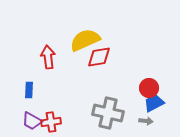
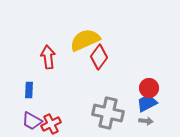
red diamond: rotated 45 degrees counterclockwise
blue trapezoid: moved 7 px left
red cross: moved 2 px down; rotated 18 degrees counterclockwise
